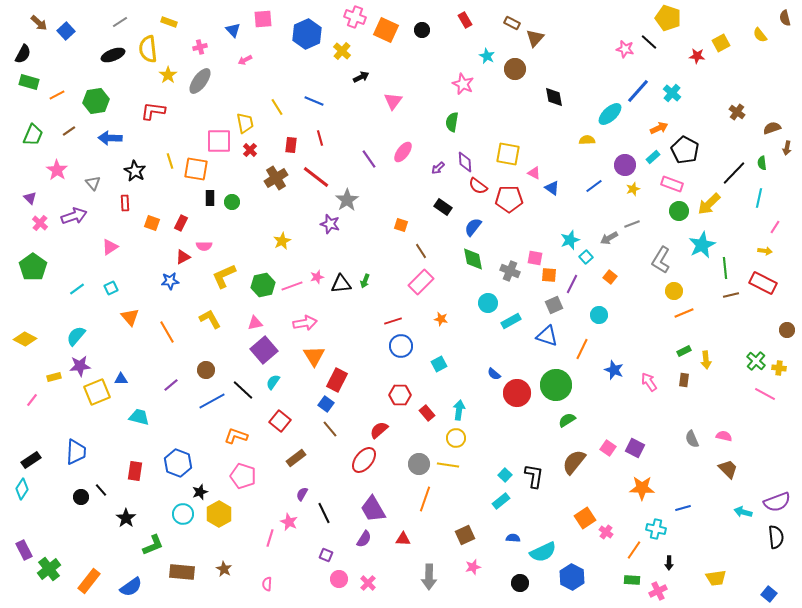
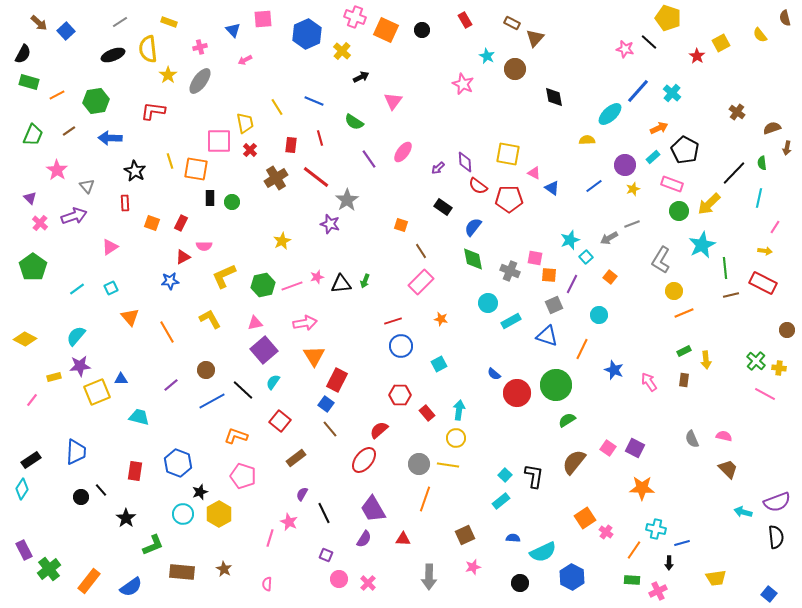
red star at (697, 56): rotated 28 degrees clockwise
green semicircle at (452, 122): moved 98 px left; rotated 66 degrees counterclockwise
gray triangle at (93, 183): moved 6 px left, 3 px down
blue line at (683, 508): moved 1 px left, 35 px down
